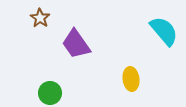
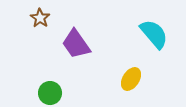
cyan semicircle: moved 10 px left, 3 px down
yellow ellipse: rotated 40 degrees clockwise
